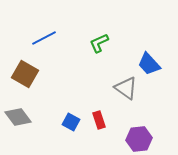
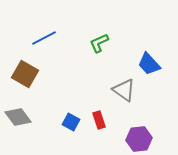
gray triangle: moved 2 px left, 2 px down
